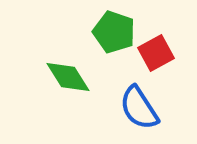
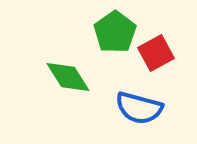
green pentagon: moved 1 px right; rotated 18 degrees clockwise
blue semicircle: rotated 42 degrees counterclockwise
